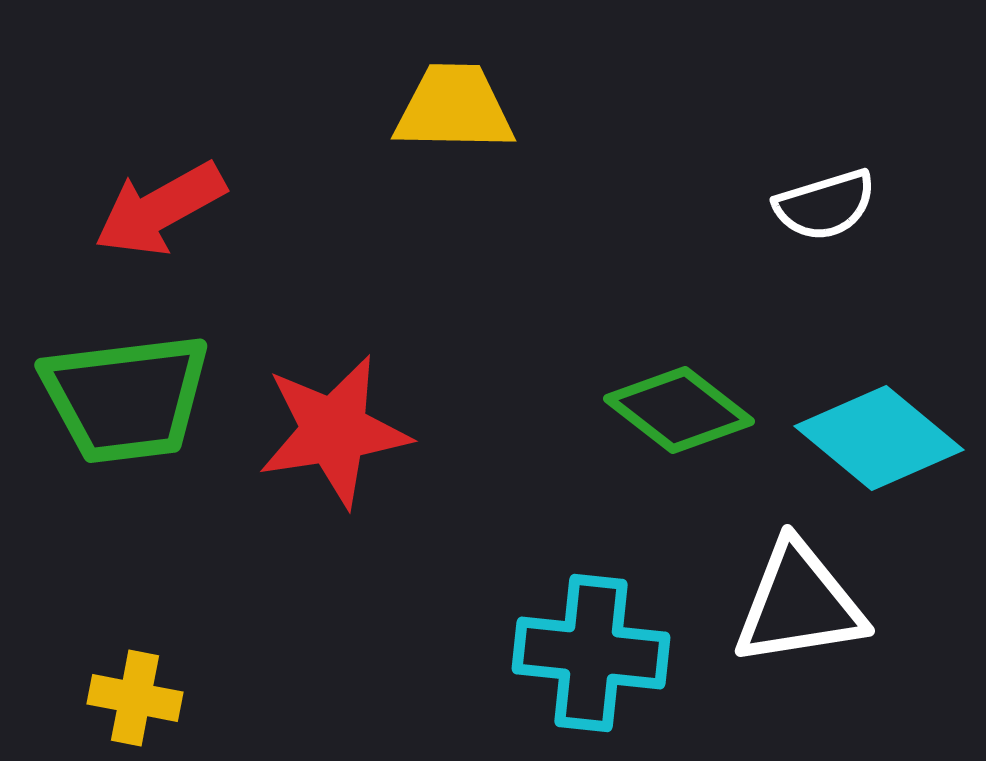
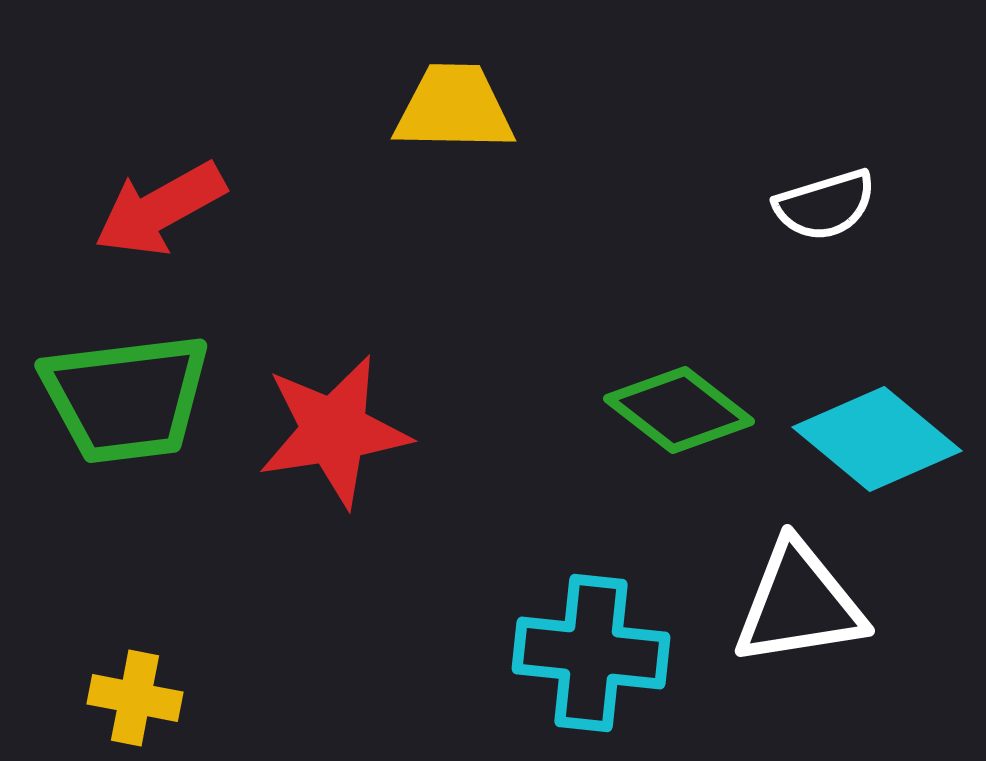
cyan diamond: moved 2 px left, 1 px down
